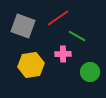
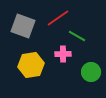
green circle: moved 1 px right
